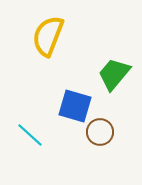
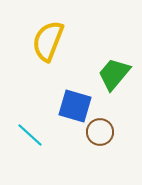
yellow semicircle: moved 5 px down
